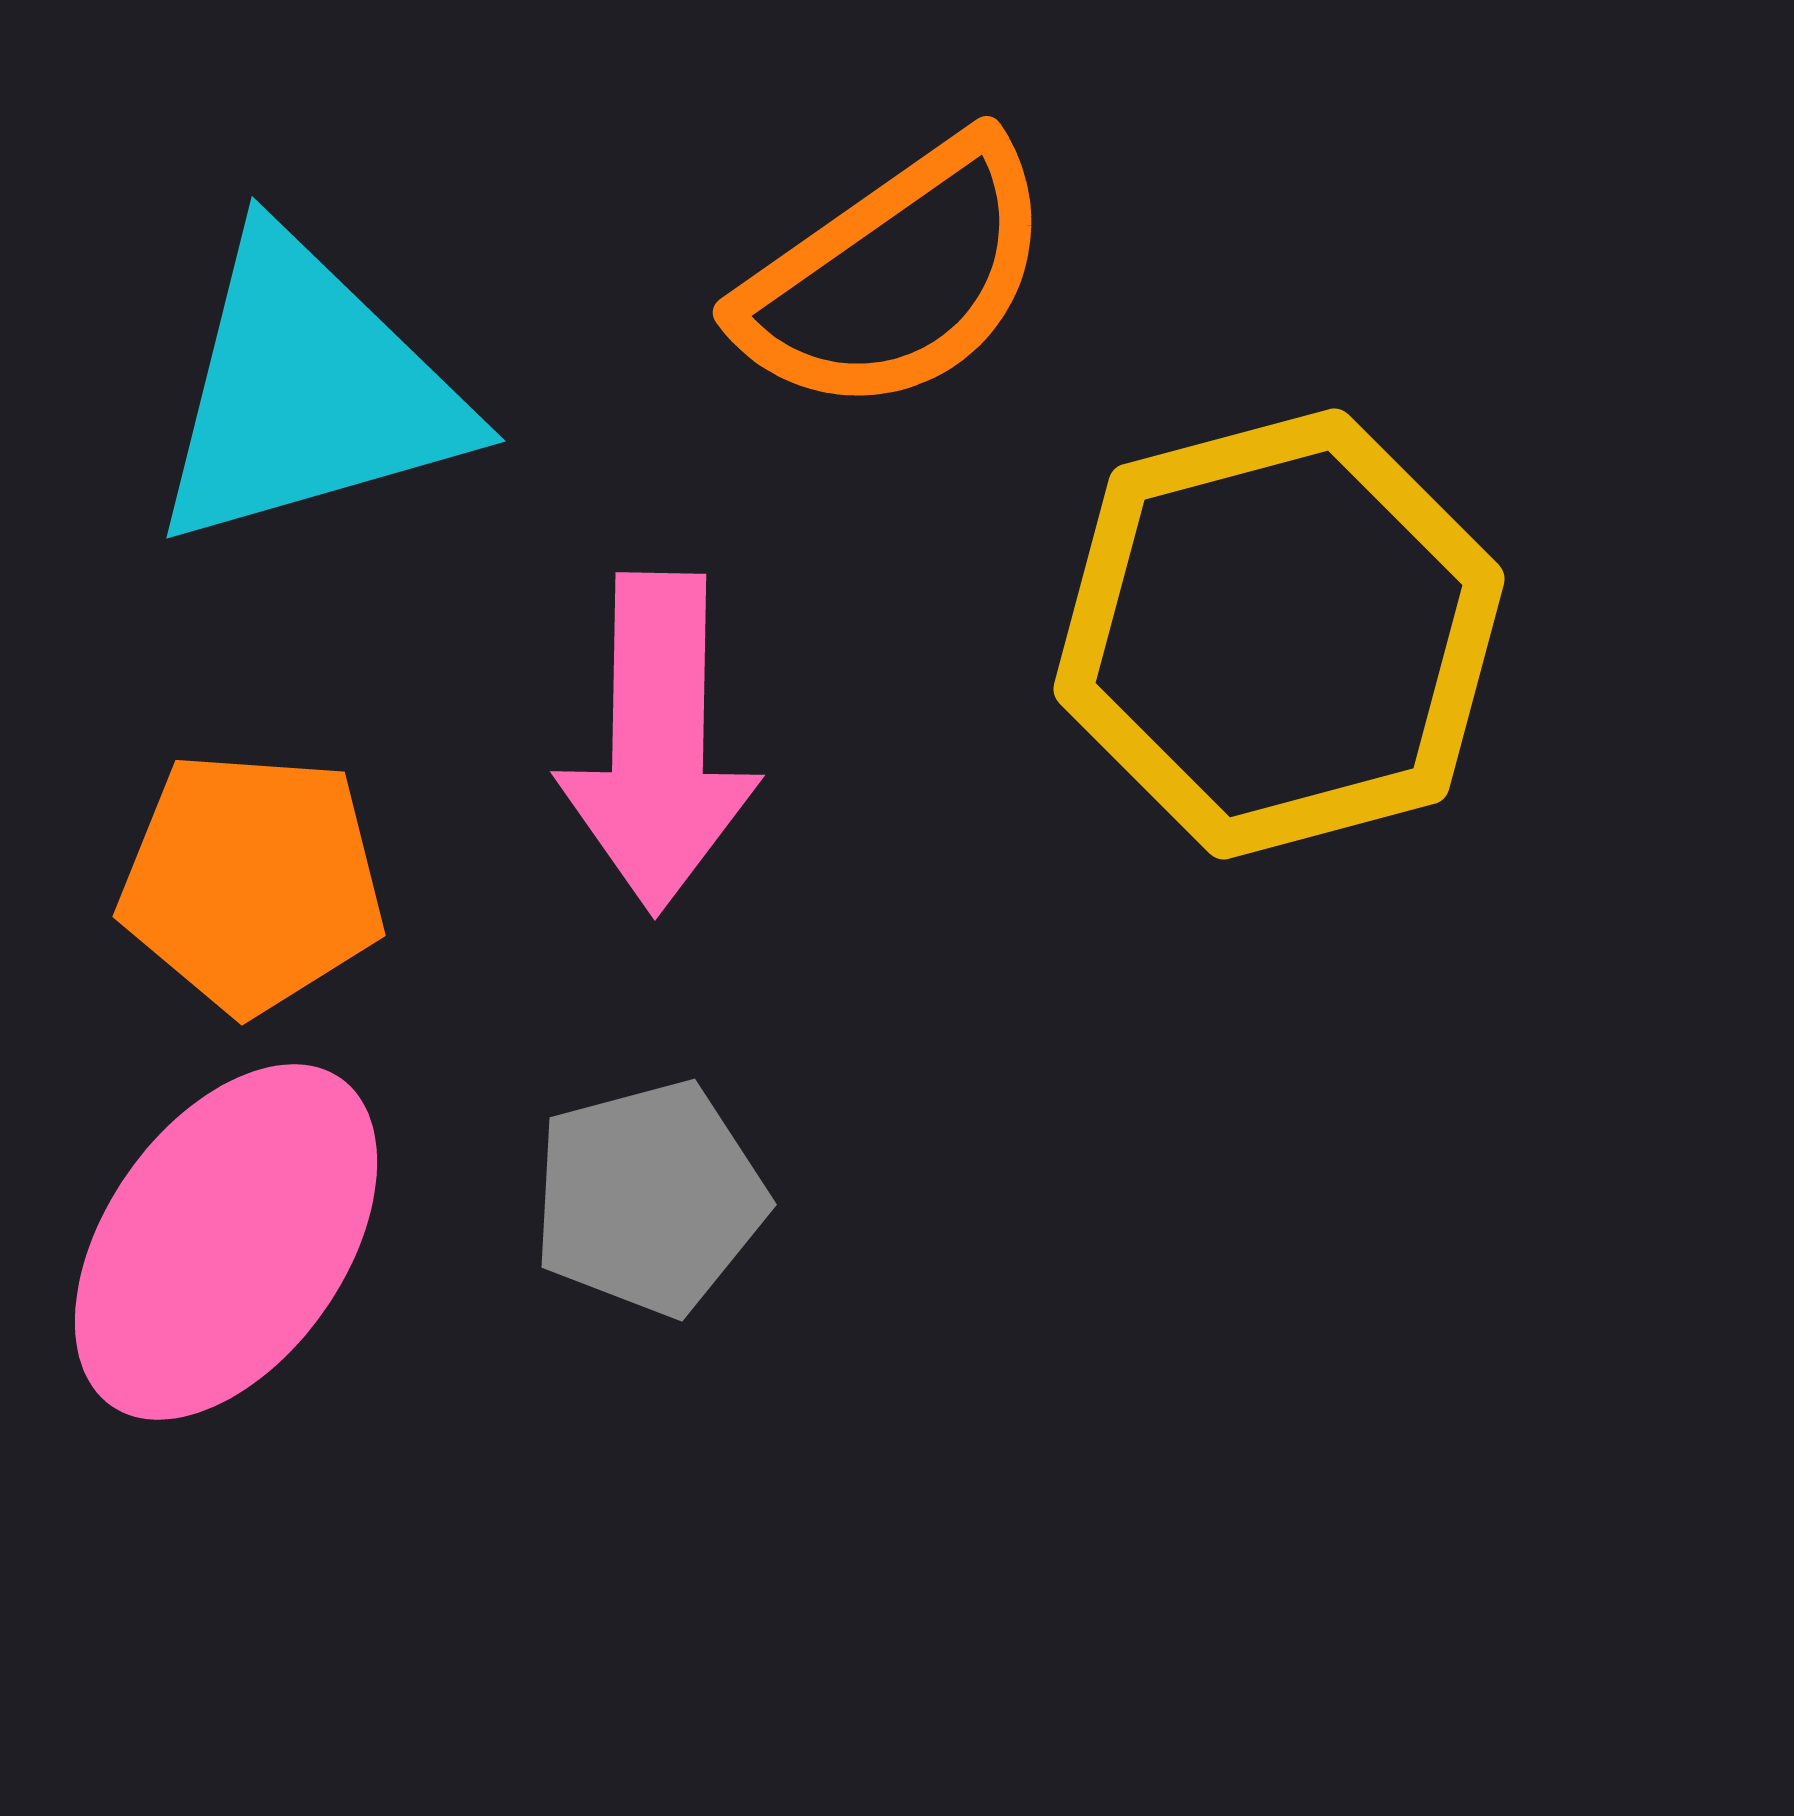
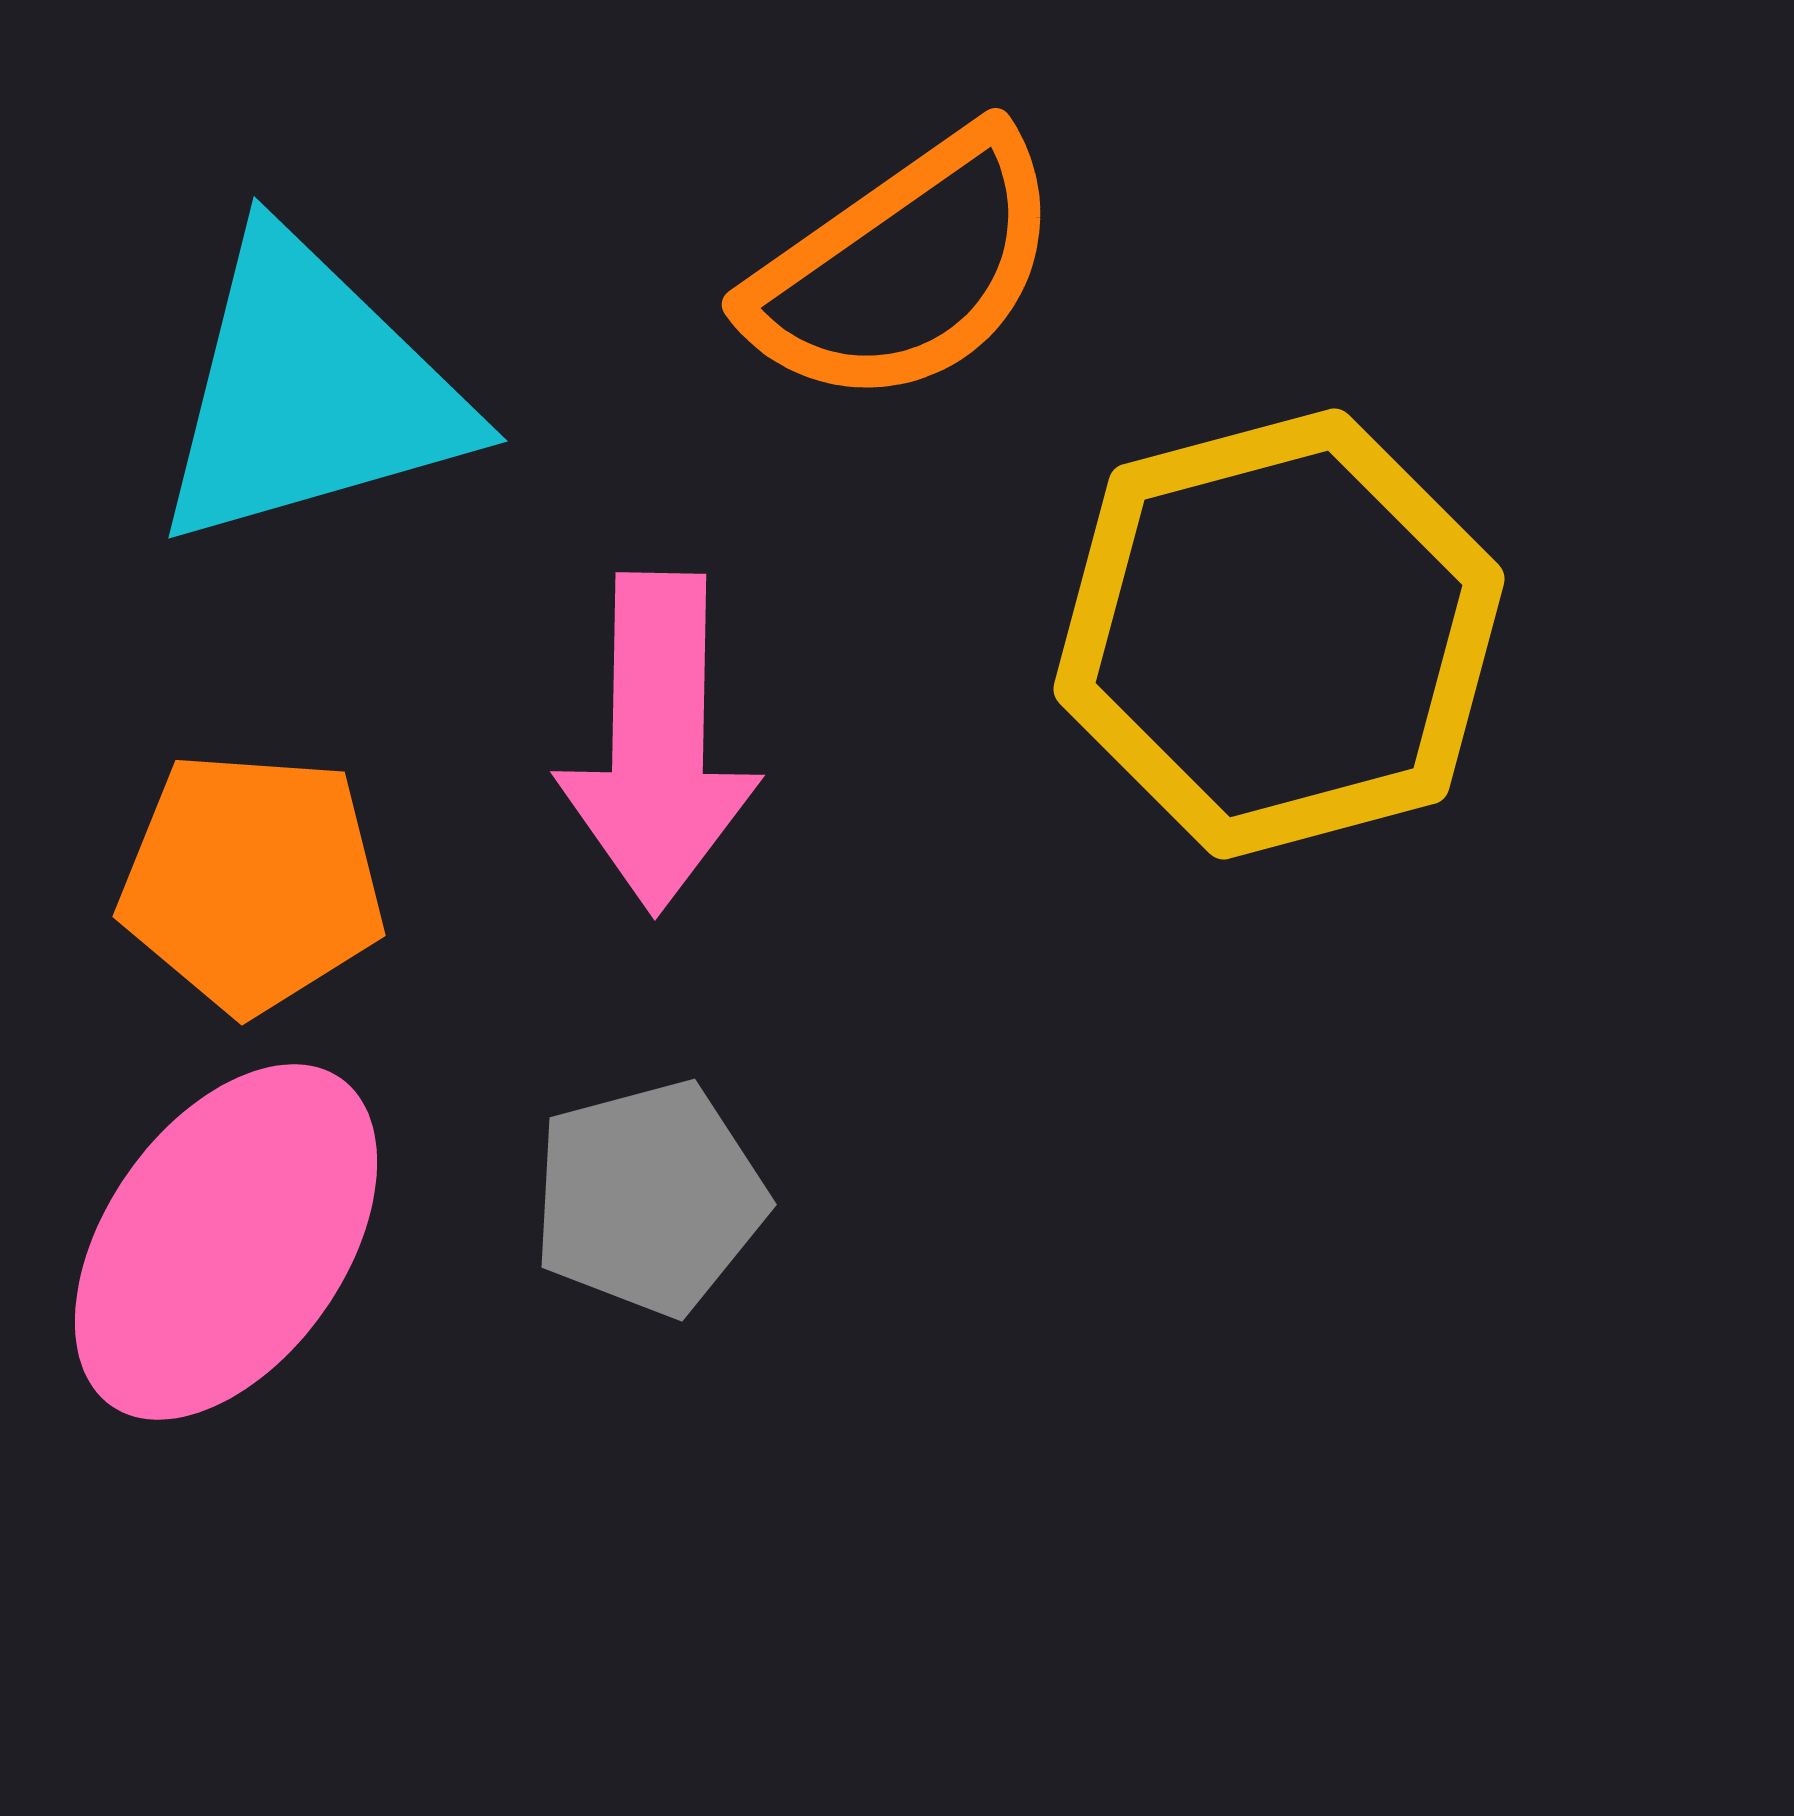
orange semicircle: moved 9 px right, 8 px up
cyan triangle: moved 2 px right
